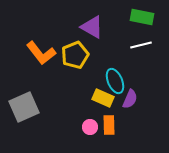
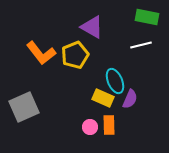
green rectangle: moved 5 px right
